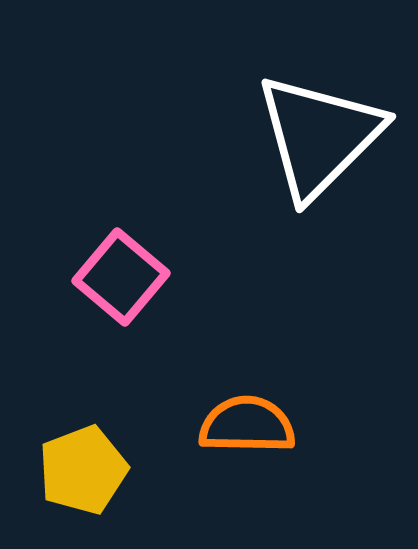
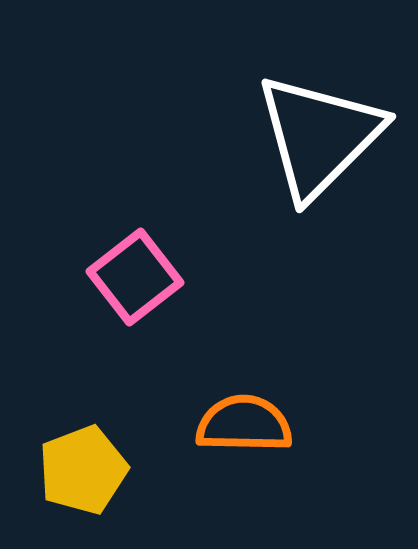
pink square: moved 14 px right; rotated 12 degrees clockwise
orange semicircle: moved 3 px left, 1 px up
